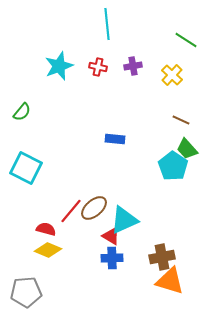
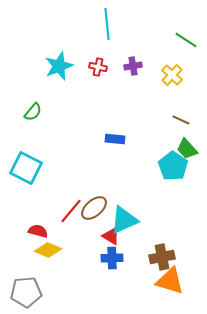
green semicircle: moved 11 px right
red semicircle: moved 8 px left, 2 px down
